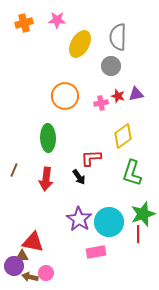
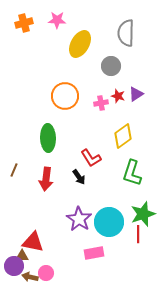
gray semicircle: moved 8 px right, 4 px up
purple triangle: rotated 21 degrees counterclockwise
red L-shape: rotated 120 degrees counterclockwise
pink rectangle: moved 2 px left, 1 px down
